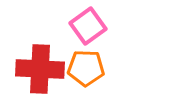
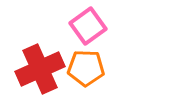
red cross: rotated 27 degrees counterclockwise
